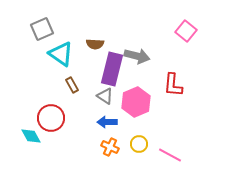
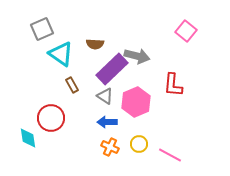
purple rectangle: rotated 32 degrees clockwise
cyan diamond: moved 3 px left, 2 px down; rotated 20 degrees clockwise
